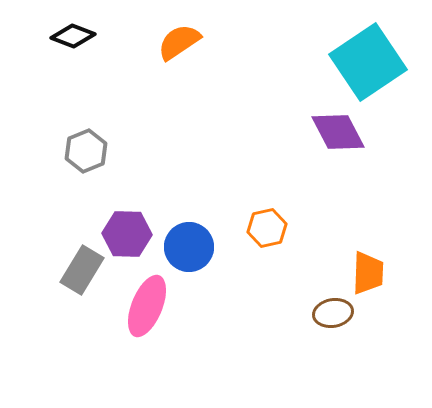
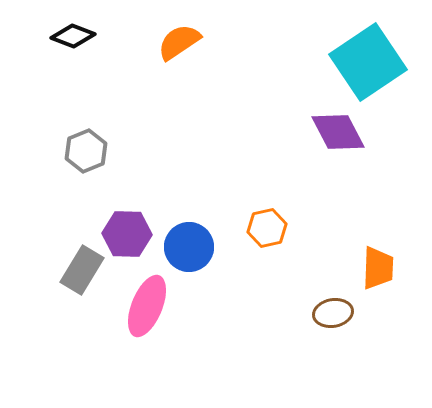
orange trapezoid: moved 10 px right, 5 px up
